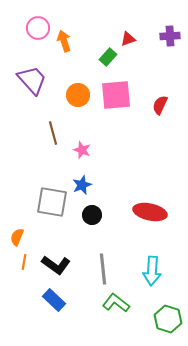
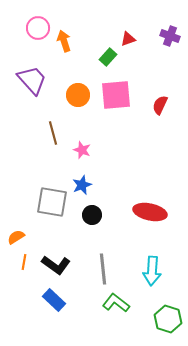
purple cross: rotated 24 degrees clockwise
orange semicircle: moved 1 px left; rotated 36 degrees clockwise
